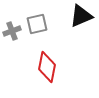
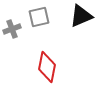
gray square: moved 2 px right, 7 px up
gray cross: moved 2 px up
